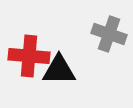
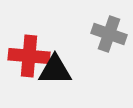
black triangle: moved 4 px left
